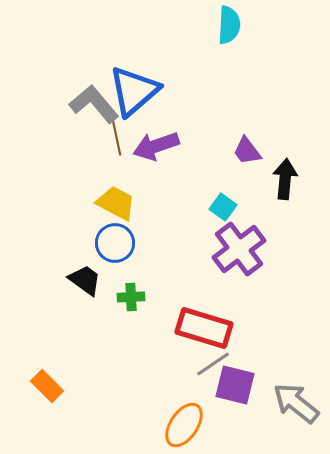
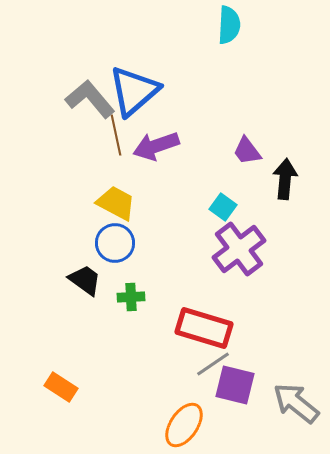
gray L-shape: moved 4 px left, 5 px up
orange rectangle: moved 14 px right, 1 px down; rotated 12 degrees counterclockwise
